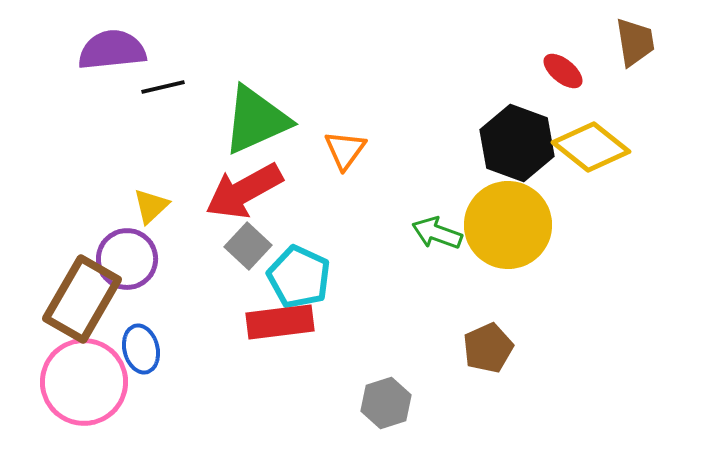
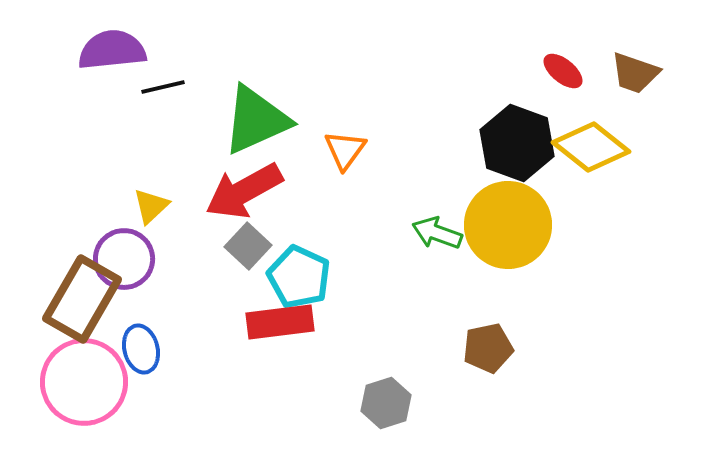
brown trapezoid: moved 31 px down; rotated 118 degrees clockwise
purple circle: moved 3 px left
brown pentagon: rotated 12 degrees clockwise
